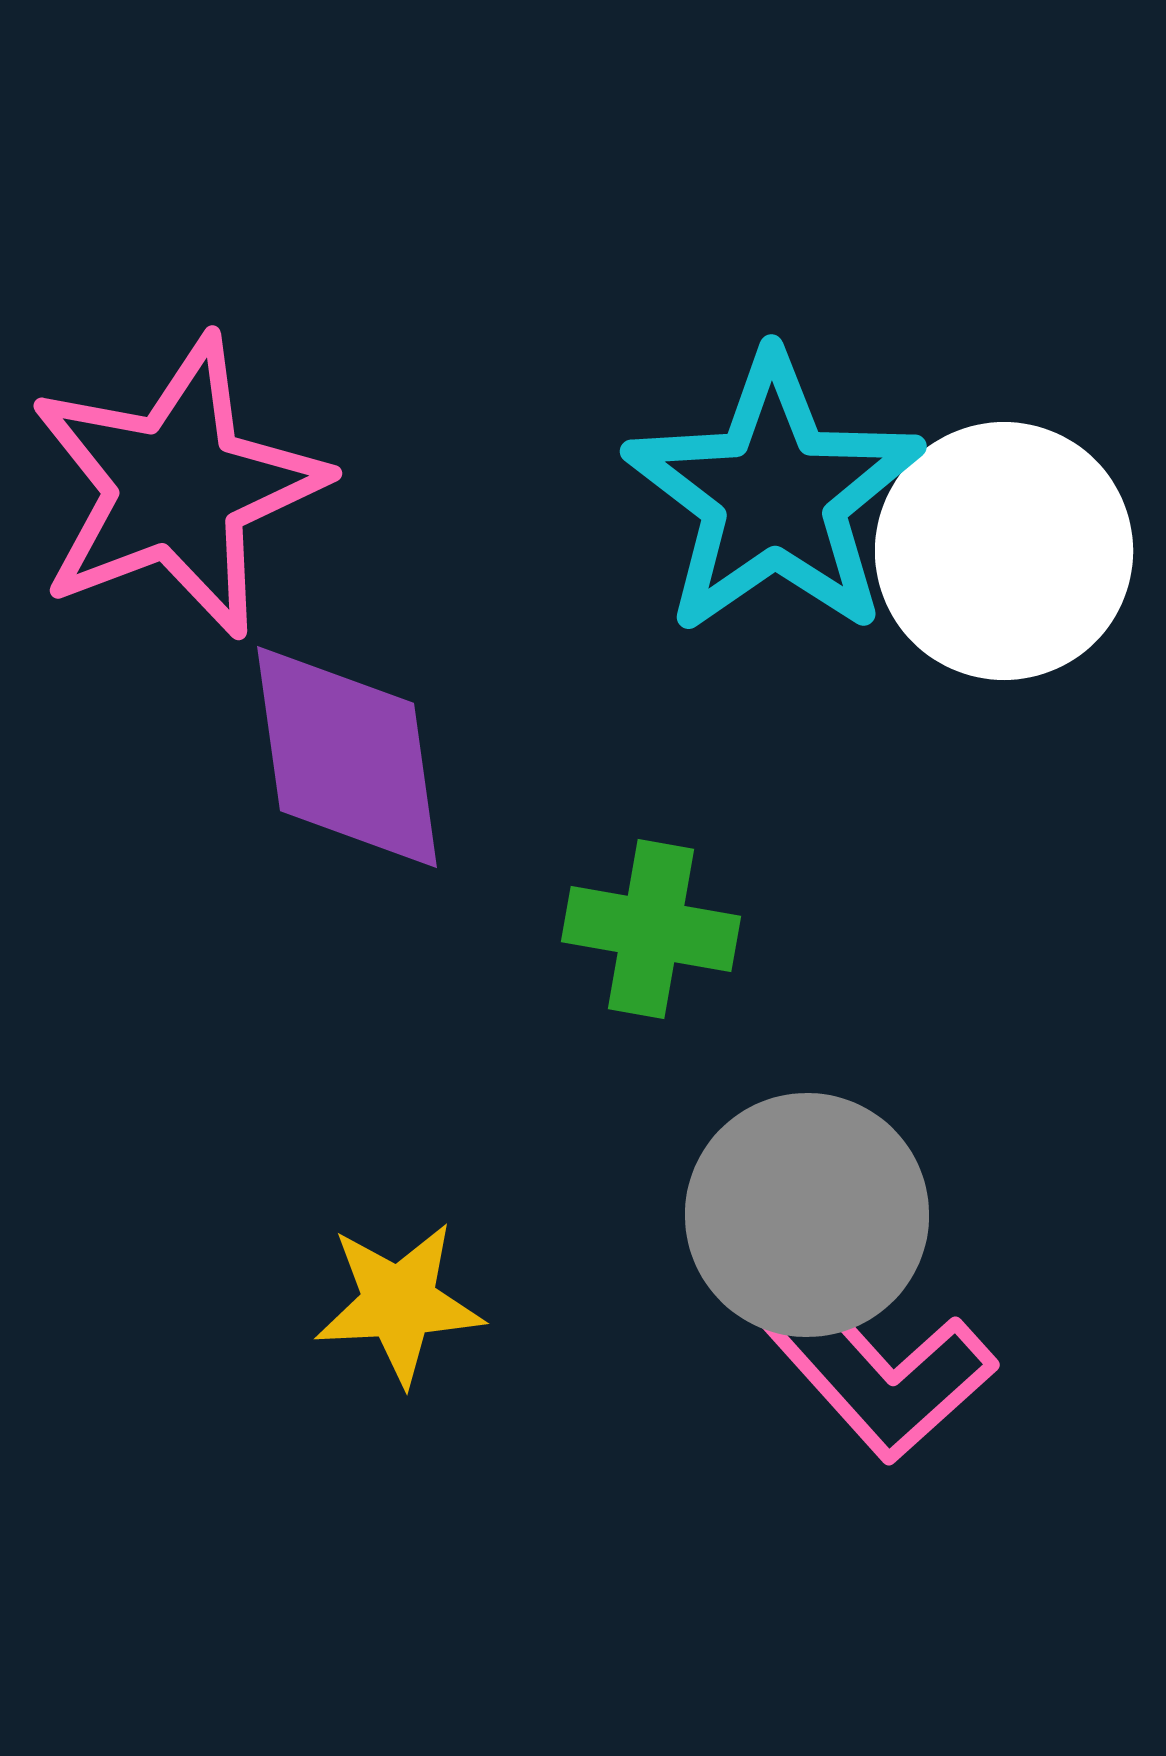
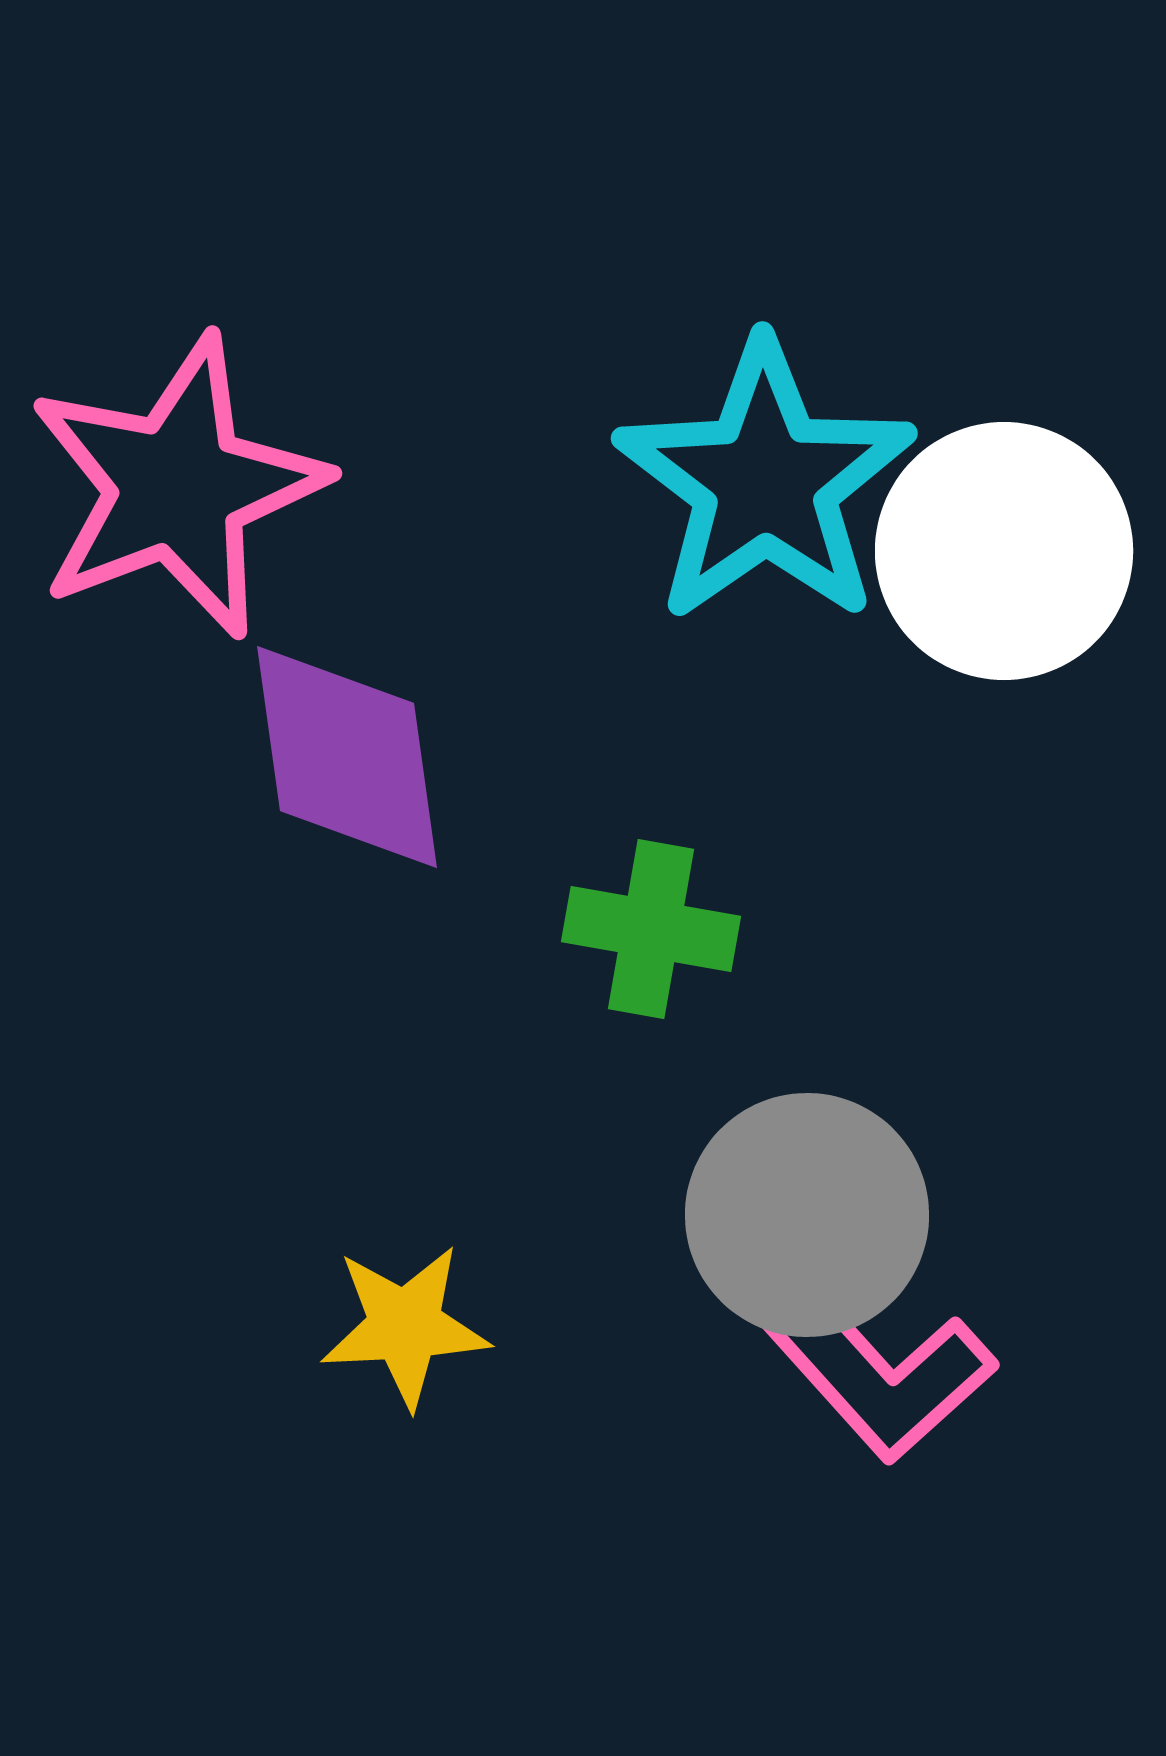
cyan star: moved 9 px left, 13 px up
yellow star: moved 6 px right, 23 px down
